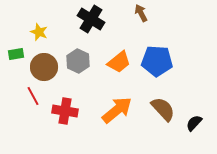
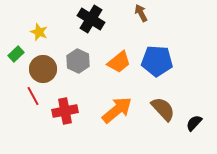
green rectangle: rotated 35 degrees counterclockwise
brown circle: moved 1 px left, 2 px down
red cross: rotated 20 degrees counterclockwise
